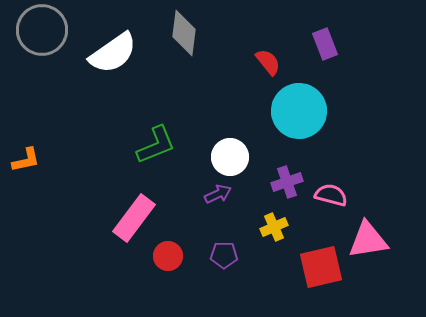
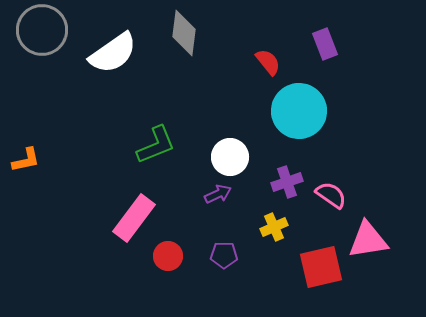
pink semicircle: rotated 20 degrees clockwise
